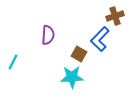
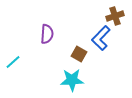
purple semicircle: moved 1 px left, 1 px up
blue L-shape: moved 1 px right, 1 px up
cyan line: rotated 21 degrees clockwise
cyan star: moved 3 px down
